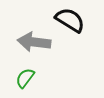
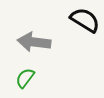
black semicircle: moved 15 px right
